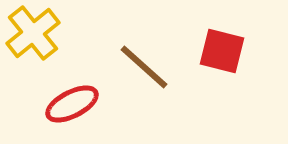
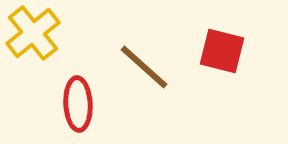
red ellipse: moved 6 px right; rotated 66 degrees counterclockwise
